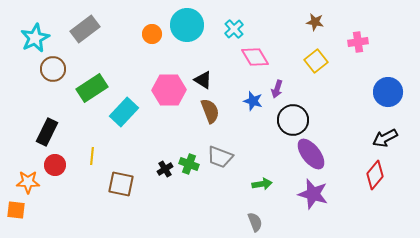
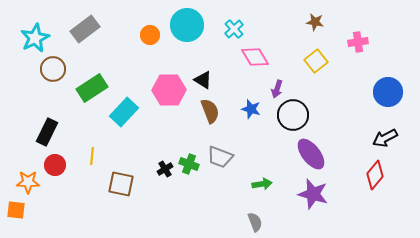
orange circle: moved 2 px left, 1 px down
blue star: moved 2 px left, 8 px down
black circle: moved 5 px up
